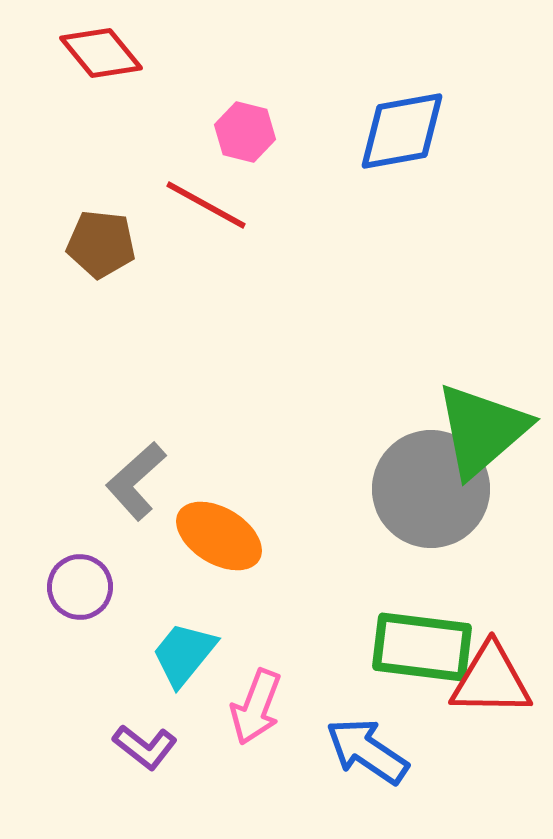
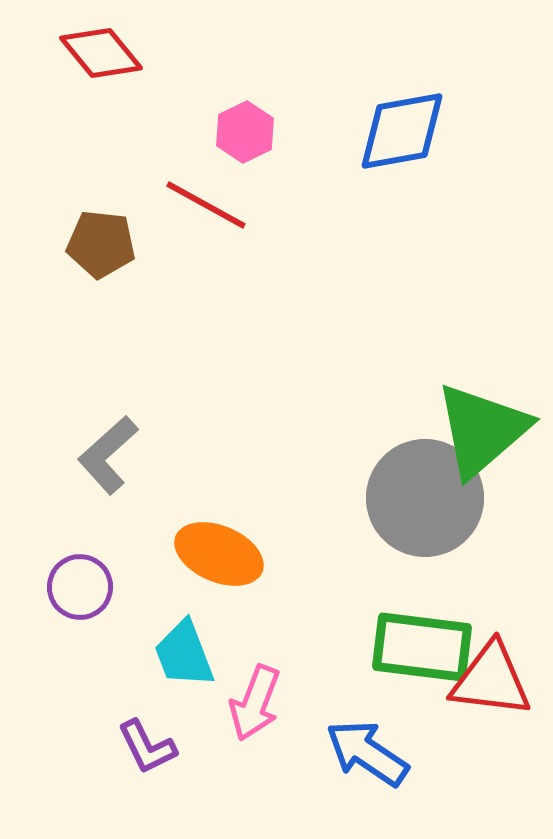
pink hexagon: rotated 20 degrees clockwise
gray L-shape: moved 28 px left, 26 px up
gray circle: moved 6 px left, 9 px down
orange ellipse: moved 18 px down; rotated 8 degrees counterclockwise
cyan trapezoid: rotated 60 degrees counterclockwise
red triangle: rotated 6 degrees clockwise
pink arrow: moved 1 px left, 4 px up
purple L-shape: moved 2 px right; rotated 26 degrees clockwise
blue arrow: moved 2 px down
